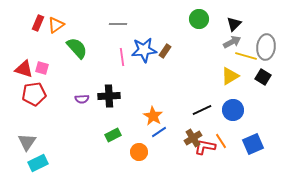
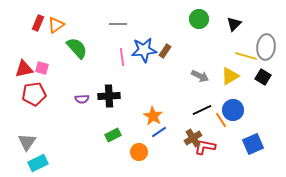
gray arrow: moved 32 px left, 34 px down; rotated 54 degrees clockwise
red triangle: rotated 30 degrees counterclockwise
orange line: moved 21 px up
